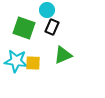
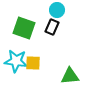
cyan circle: moved 10 px right
green triangle: moved 7 px right, 21 px down; rotated 18 degrees clockwise
